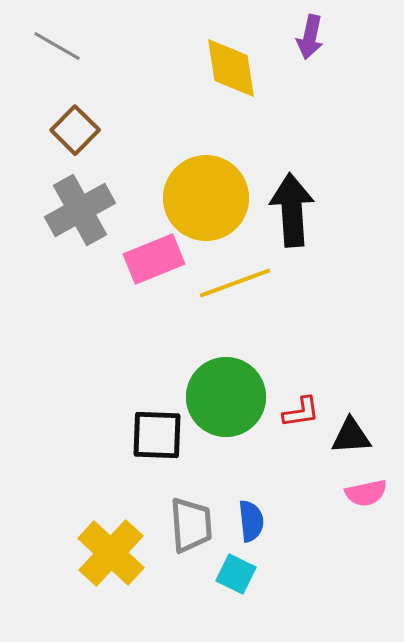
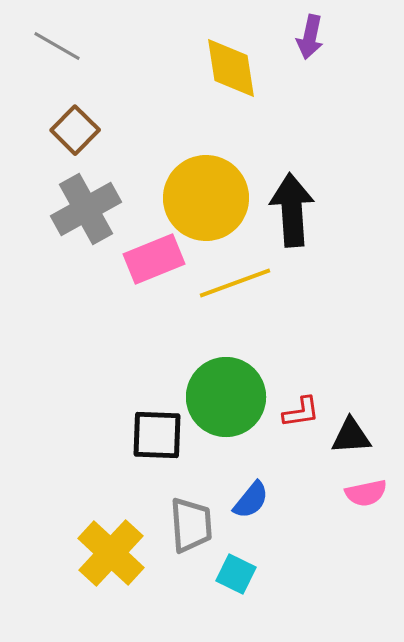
gray cross: moved 6 px right, 1 px up
blue semicircle: moved 21 px up; rotated 45 degrees clockwise
